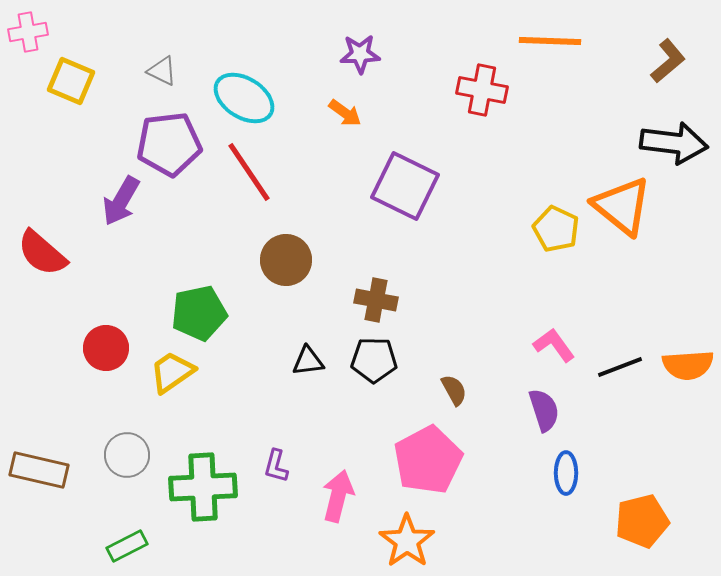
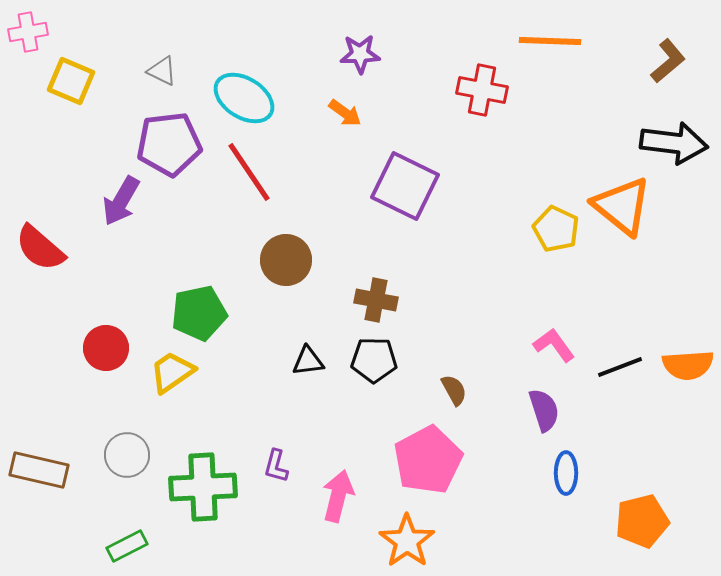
red semicircle: moved 2 px left, 5 px up
